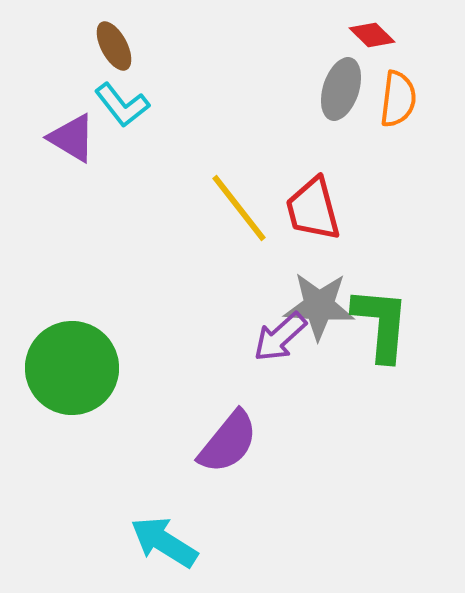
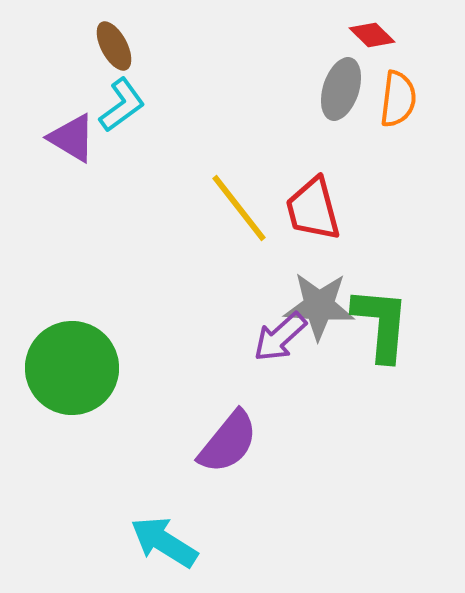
cyan L-shape: rotated 88 degrees counterclockwise
